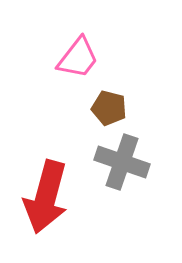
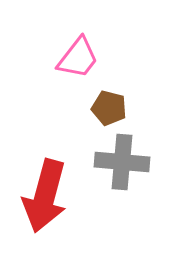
gray cross: rotated 14 degrees counterclockwise
red arrow: moved 1 px left, 1 px up
